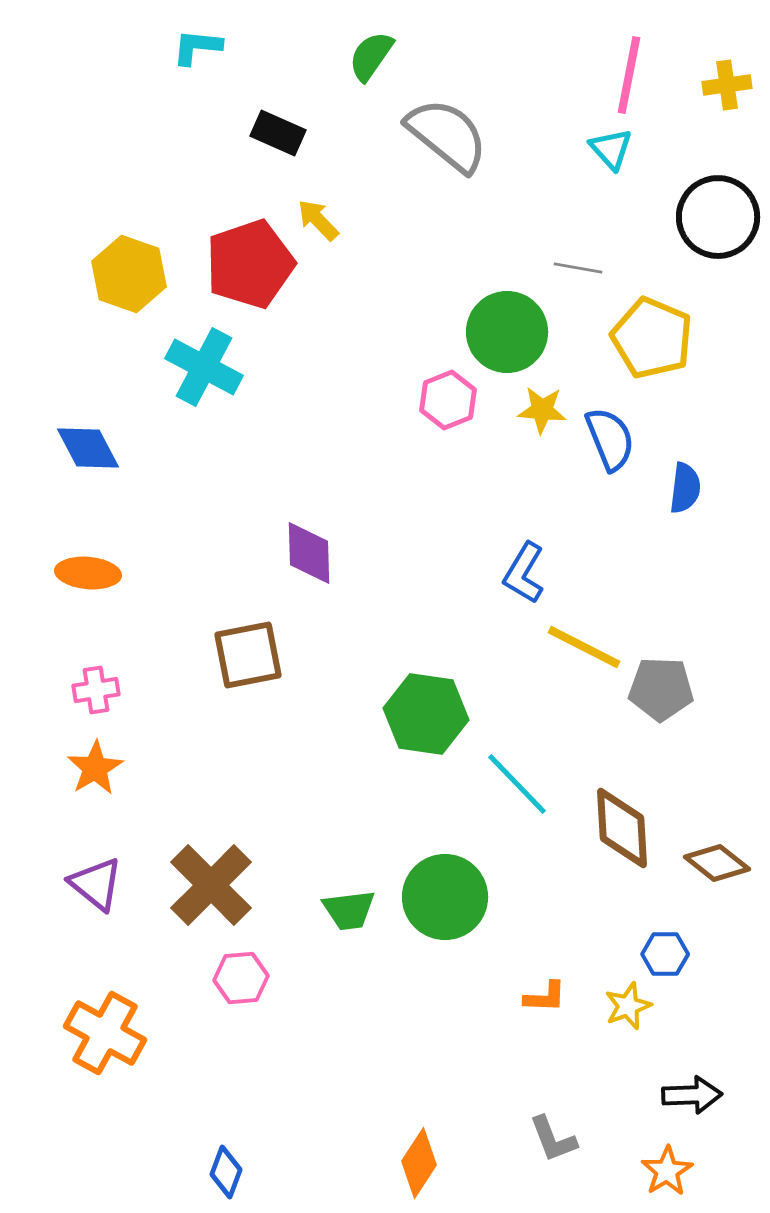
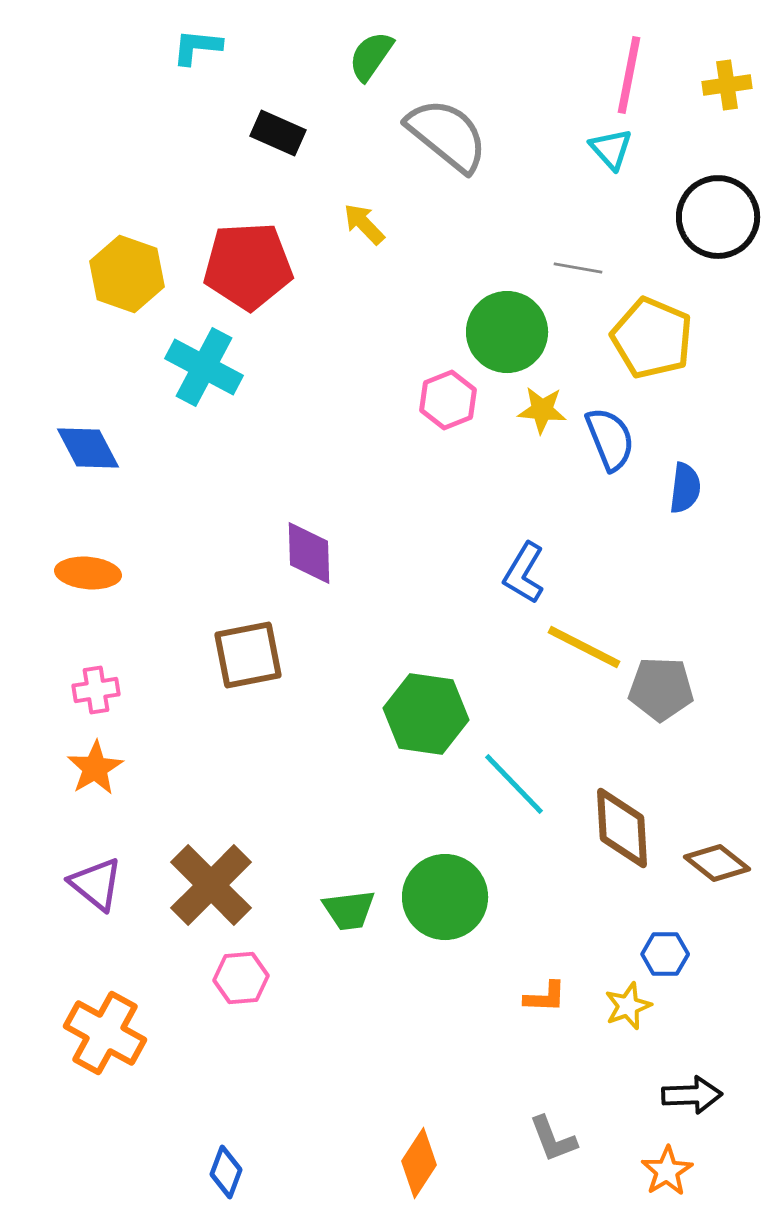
yellow arrow at (318, 220): moved 46 px right, 4 px down
red pentagon at (250, 264): moved 2 px left, 2 px down; rotated 16 degrees clockwise
yellow hexagon at (129, 274): moved 2 px left
cyan line at (517, 784): moved 3 px left
